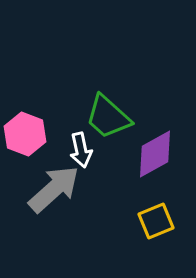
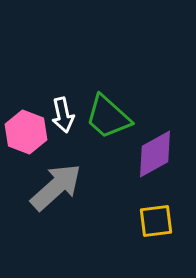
pink hexagon: moved 1 px right, 2 px up
white arrow: moved 18 px left, 35 px up
gray arrow: moved 2 px right, 2 px up
yellow square: rotated 15 degrees clockwise
